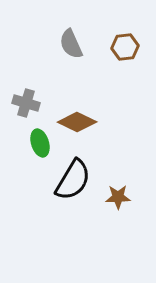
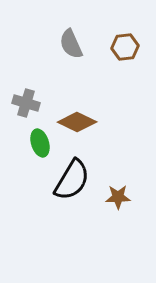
black semicircle: moved 1 px left
